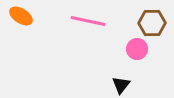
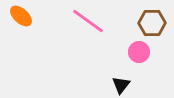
orange ellipse: rotated 10 degrees clockwise
pink line: rotated 24 degrees clockwise
pink circle: moved 2 px right, 3 px down
